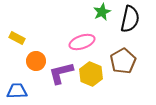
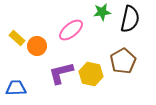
green star: rotated 18 degrees clockwise
yellow rectangle: rotated 14 degrees clockwise
pink ellipse: moved 11 px left, 12 px up; rotated 20 degrees counterclockwise
orange circle: moved 1 px right, 15 px up
yellow hexagon: rotated 10 degrees counterclockwise
blue trapezoid: moved 1 px left, 3 px up
